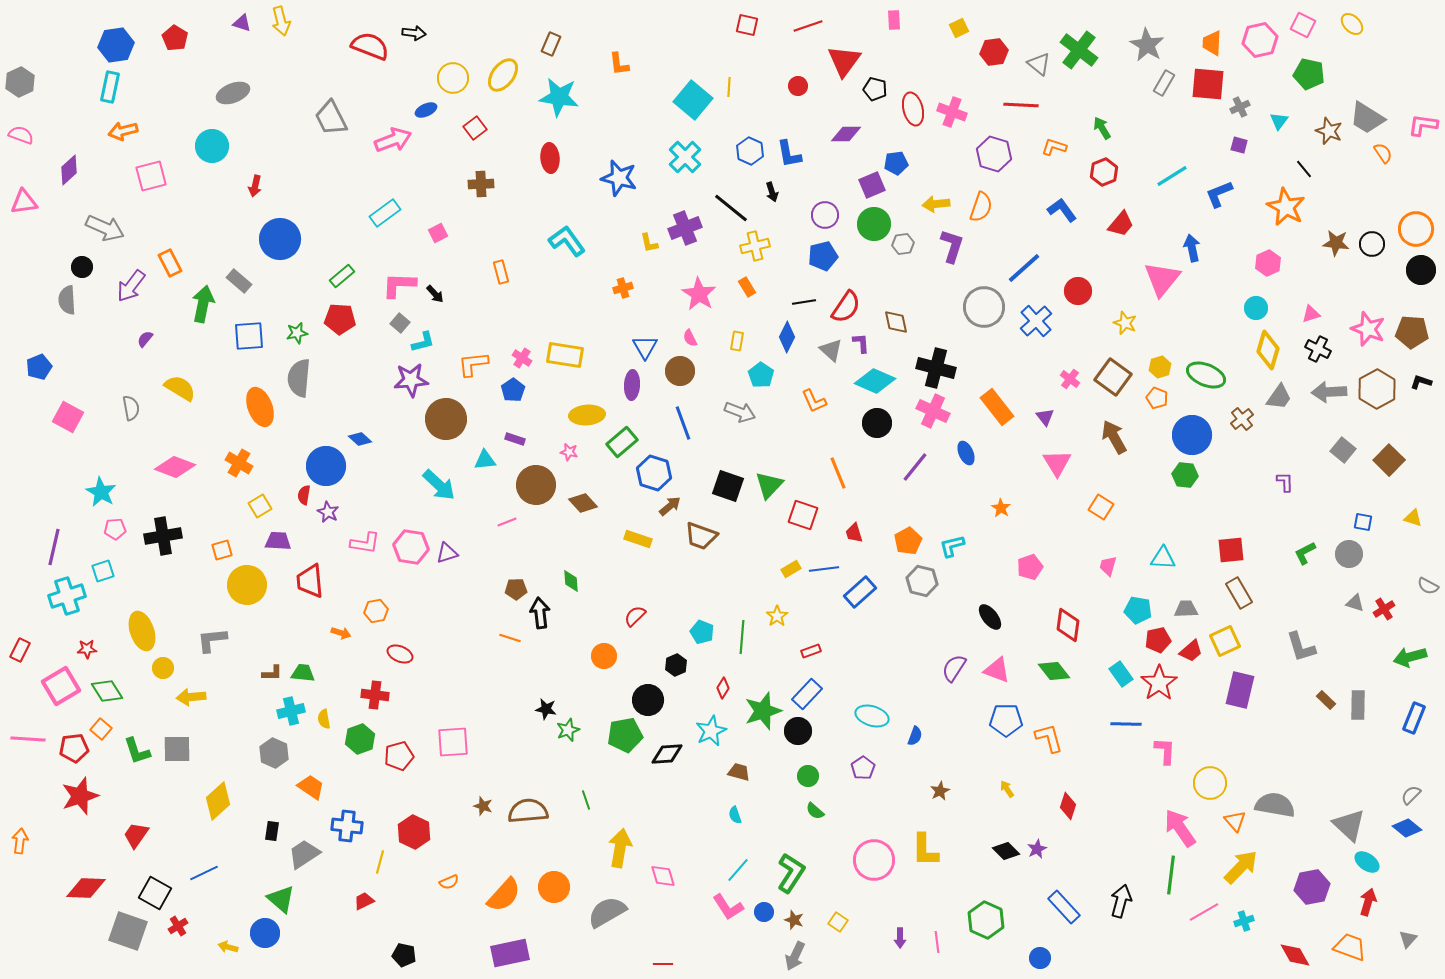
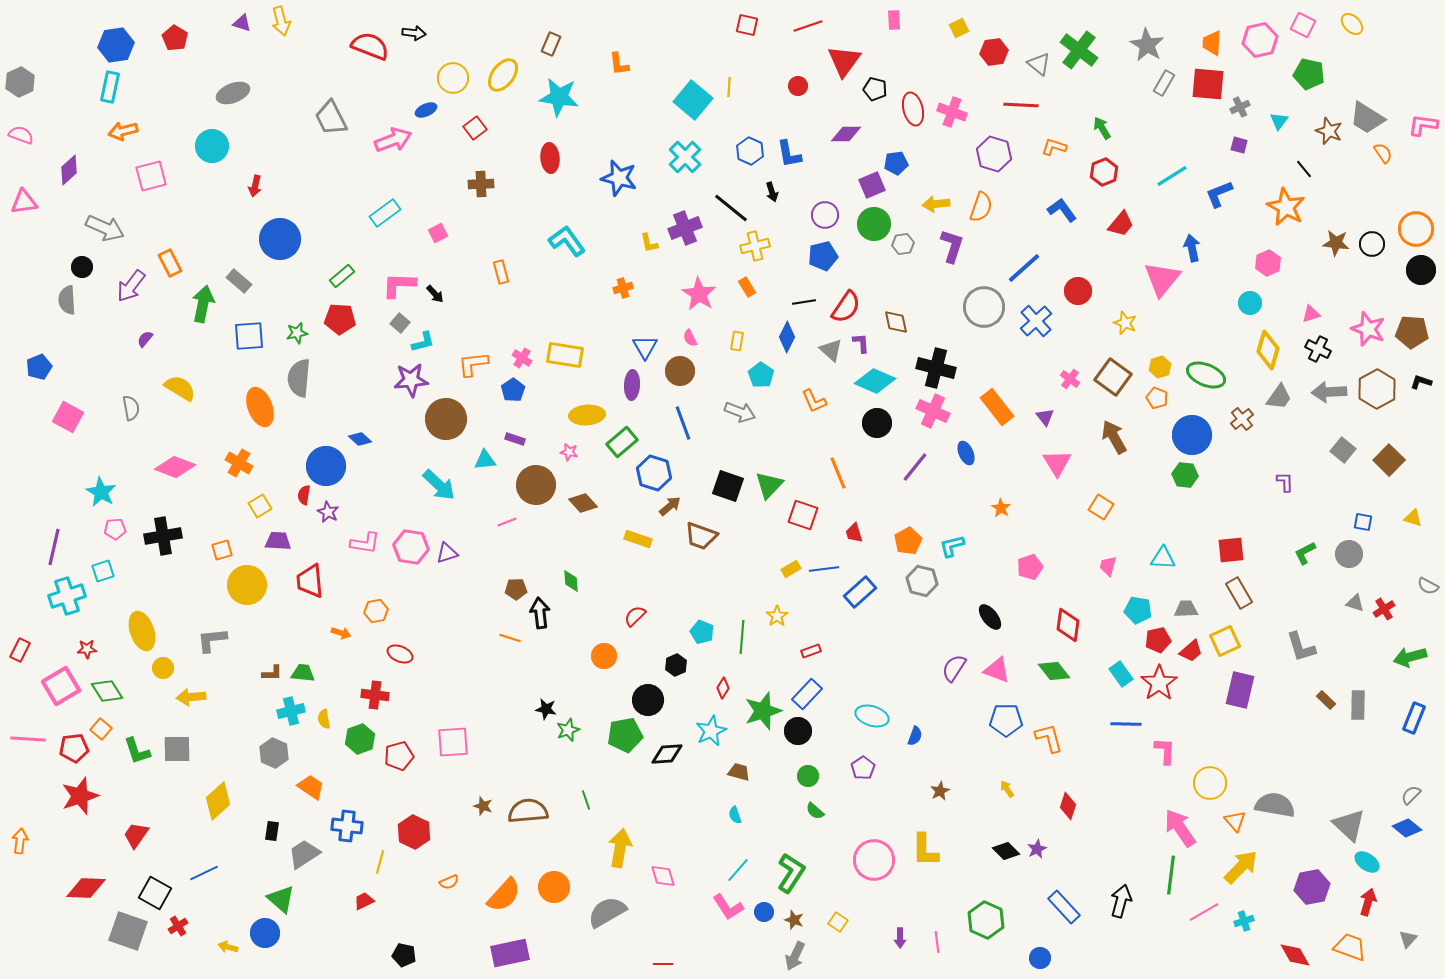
cyan circle at (1256, 308): moved 6 px left, 5 px up
